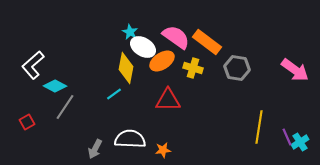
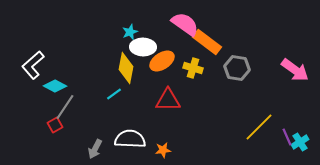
cyan star: rotated 21 degrees clockwise
pink semicircle: moved 9 px right, 13 px up
white ellipse: rotated 30 degrees counterclockwise
red square: moved 28 px right, 3 px down
yellow line: rotated 36 degrees clockwise
